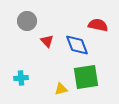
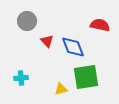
red semicircle: moved 2 px right
blue diamond: moved 4 px left, 2 px down
